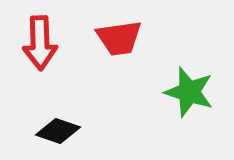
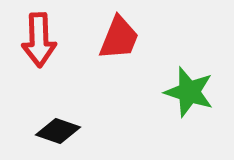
red trapezoid: rotated 60 degrees counterclockwise
red arrow: moved 1 px left, 3 px up
